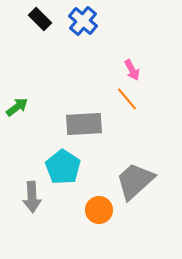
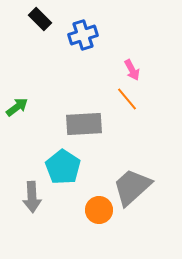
blue cross: moved 14 px down; rotated 32 degrees clockwise
gray trapezoid: moved 3 px left, 6 px down
